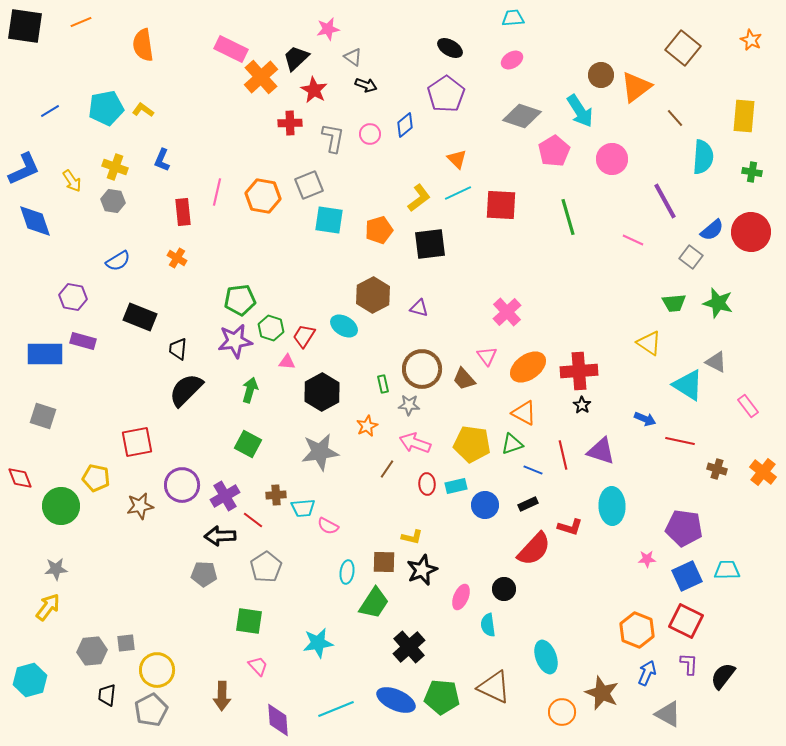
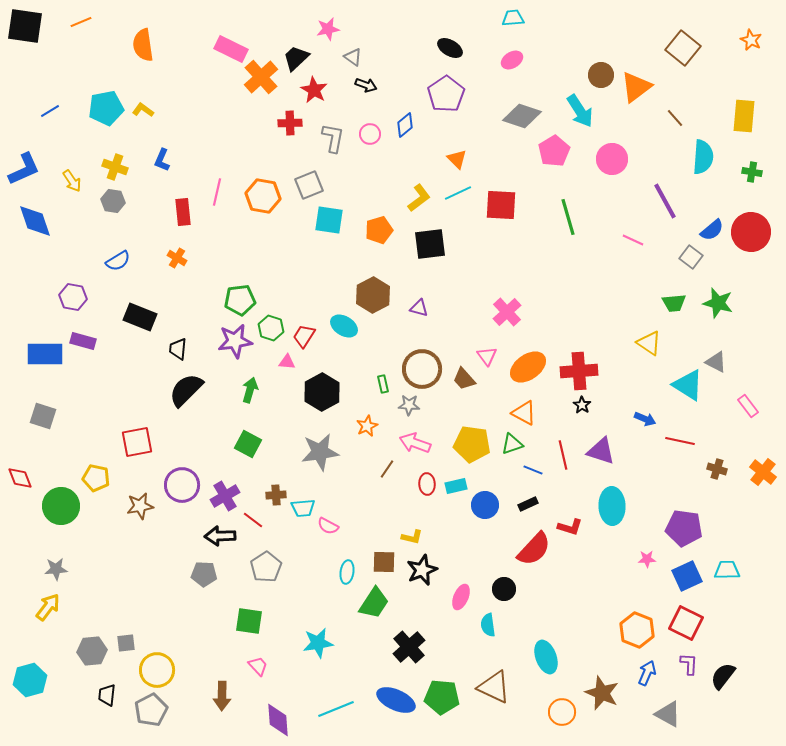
red square at (686, 621): moved 2 px down
